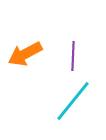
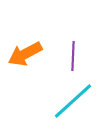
cyan line: rotated 9 degrees clockwise
